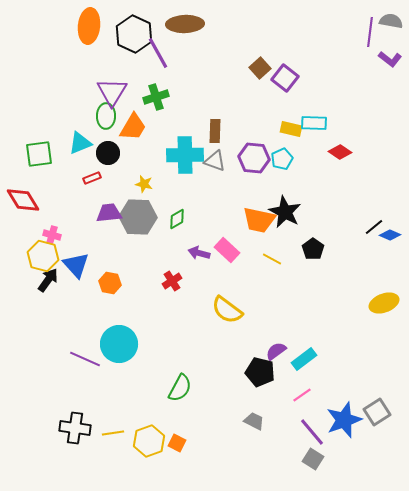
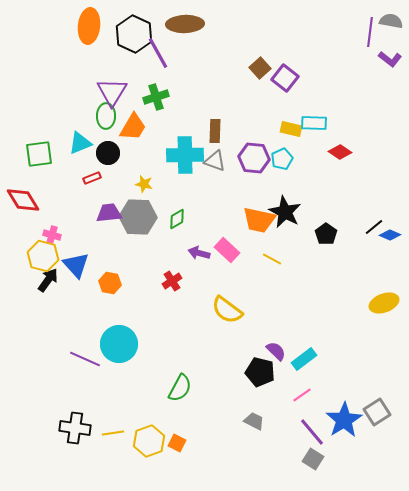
black pentagon at (313, 249): moved 13 px right, 15 px up
purple semicircle at (276, 351): rotated 80 degrees clockwise
blue star at (344, 420): rotated 12 degrees counterclockwise
